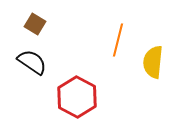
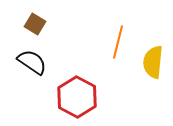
orange line: moved 2 px down
